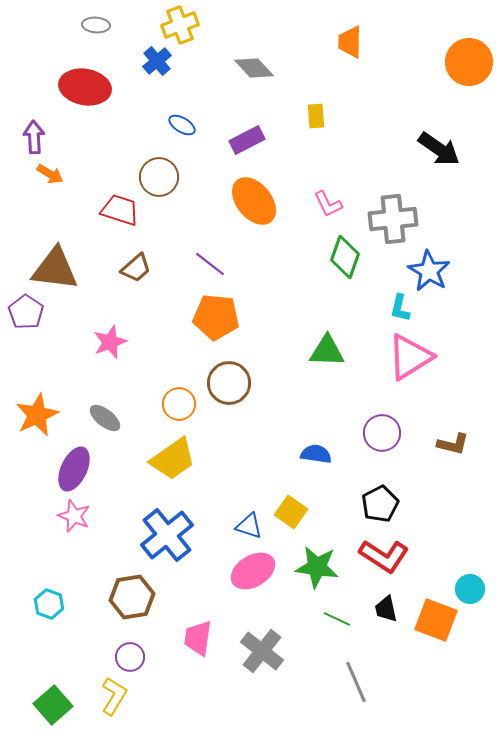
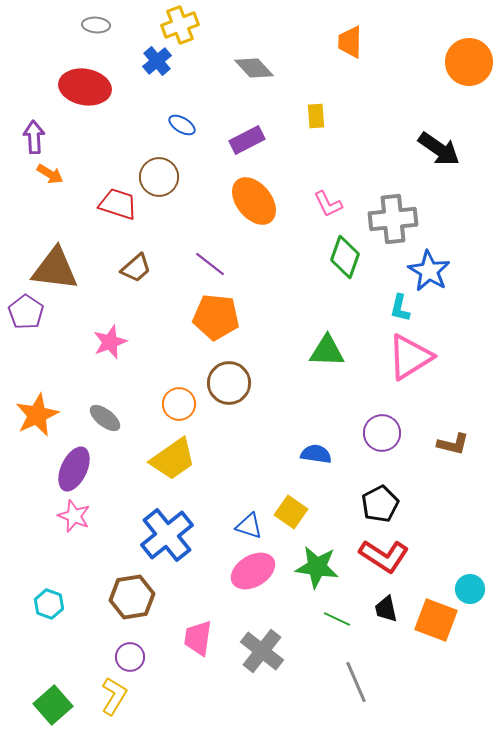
red trapezoid at (120, 210): moved 2 px left, 6 px up
